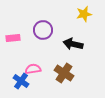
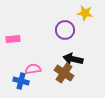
yellow star: moved 1 px right, 1 px up; rotated 21 degrees clockwise
purple circle: moved 22 px right
pink rectangle: moved 1 px down
black arrow: moved 15 px down
blue cross: rotated 21 degrees counterclockwise
